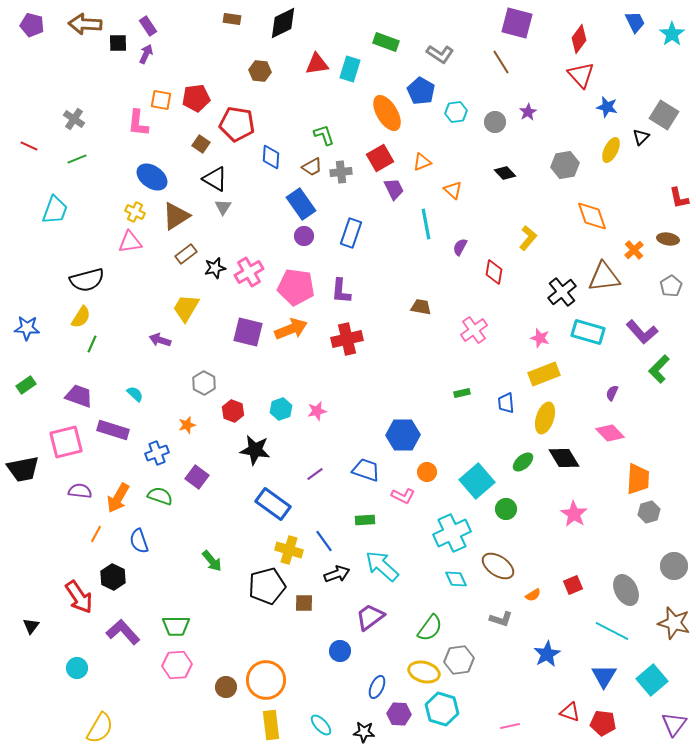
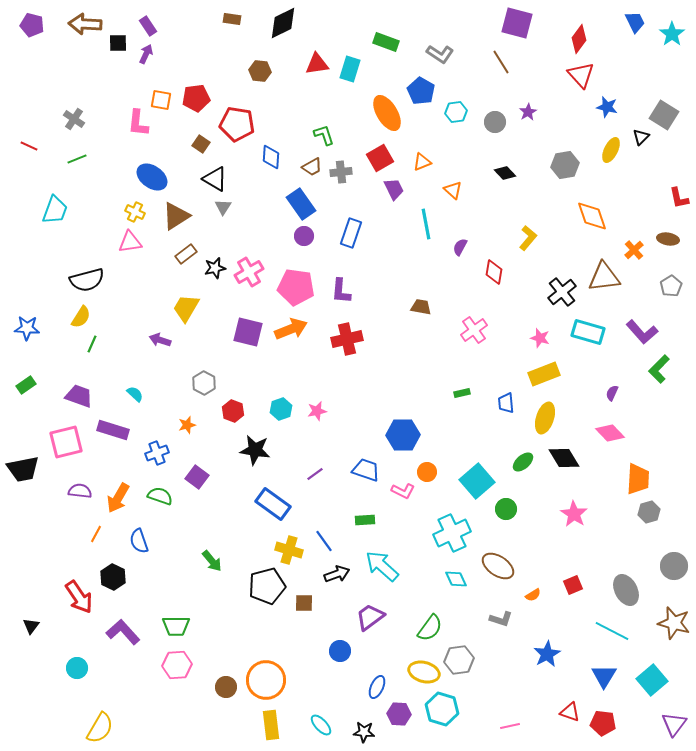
pink L-shape at (403, 496): moved 5 px up
